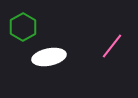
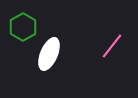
white ellipse: moved 3 px up; rotated 56 degrees counterclockwise
